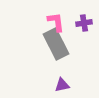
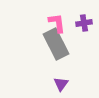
pink L-shape: moved 1 px right, 1 px down
purple triangle: moved 1 px left, 1 px up; rotated 42 degrees counterclockwise
